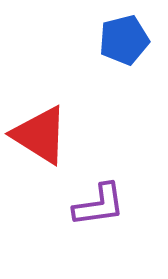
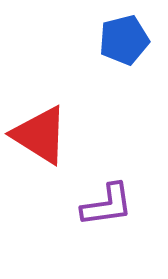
purple L-shape: moved 8 px right
